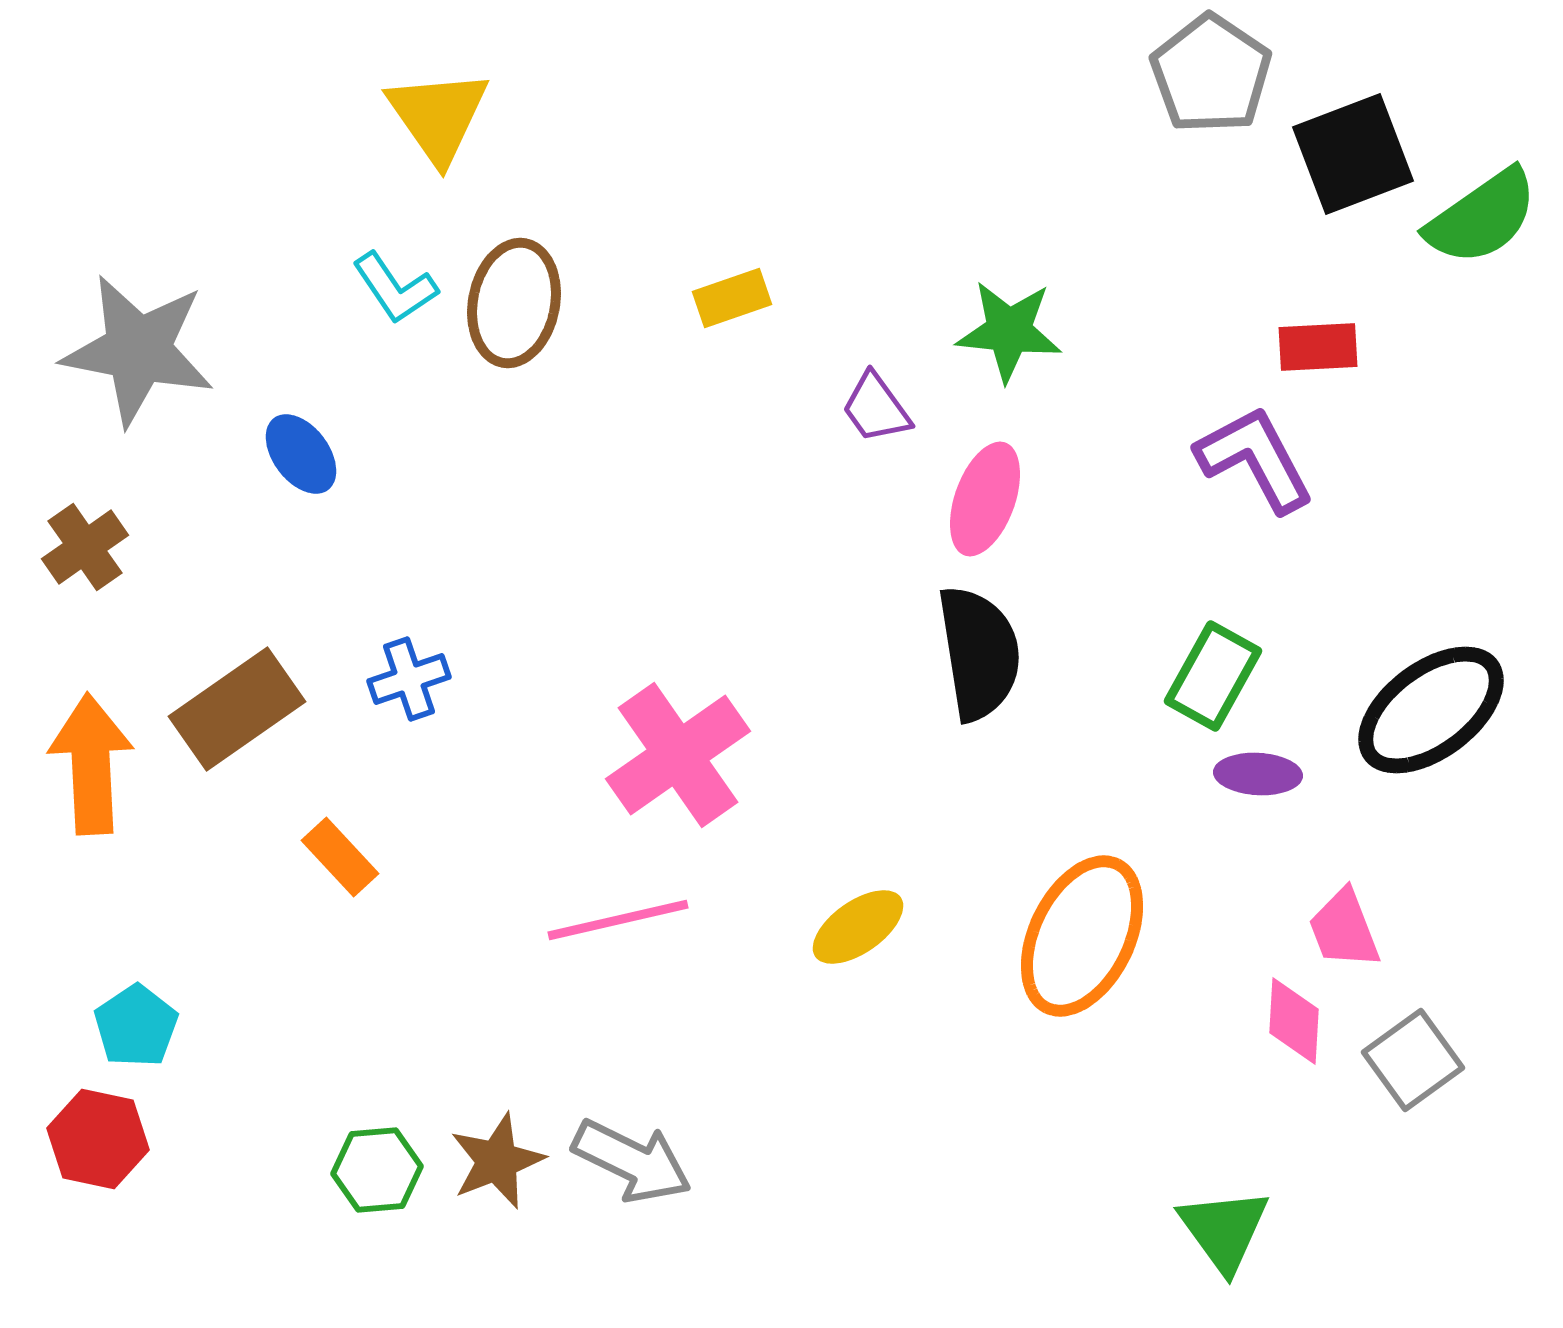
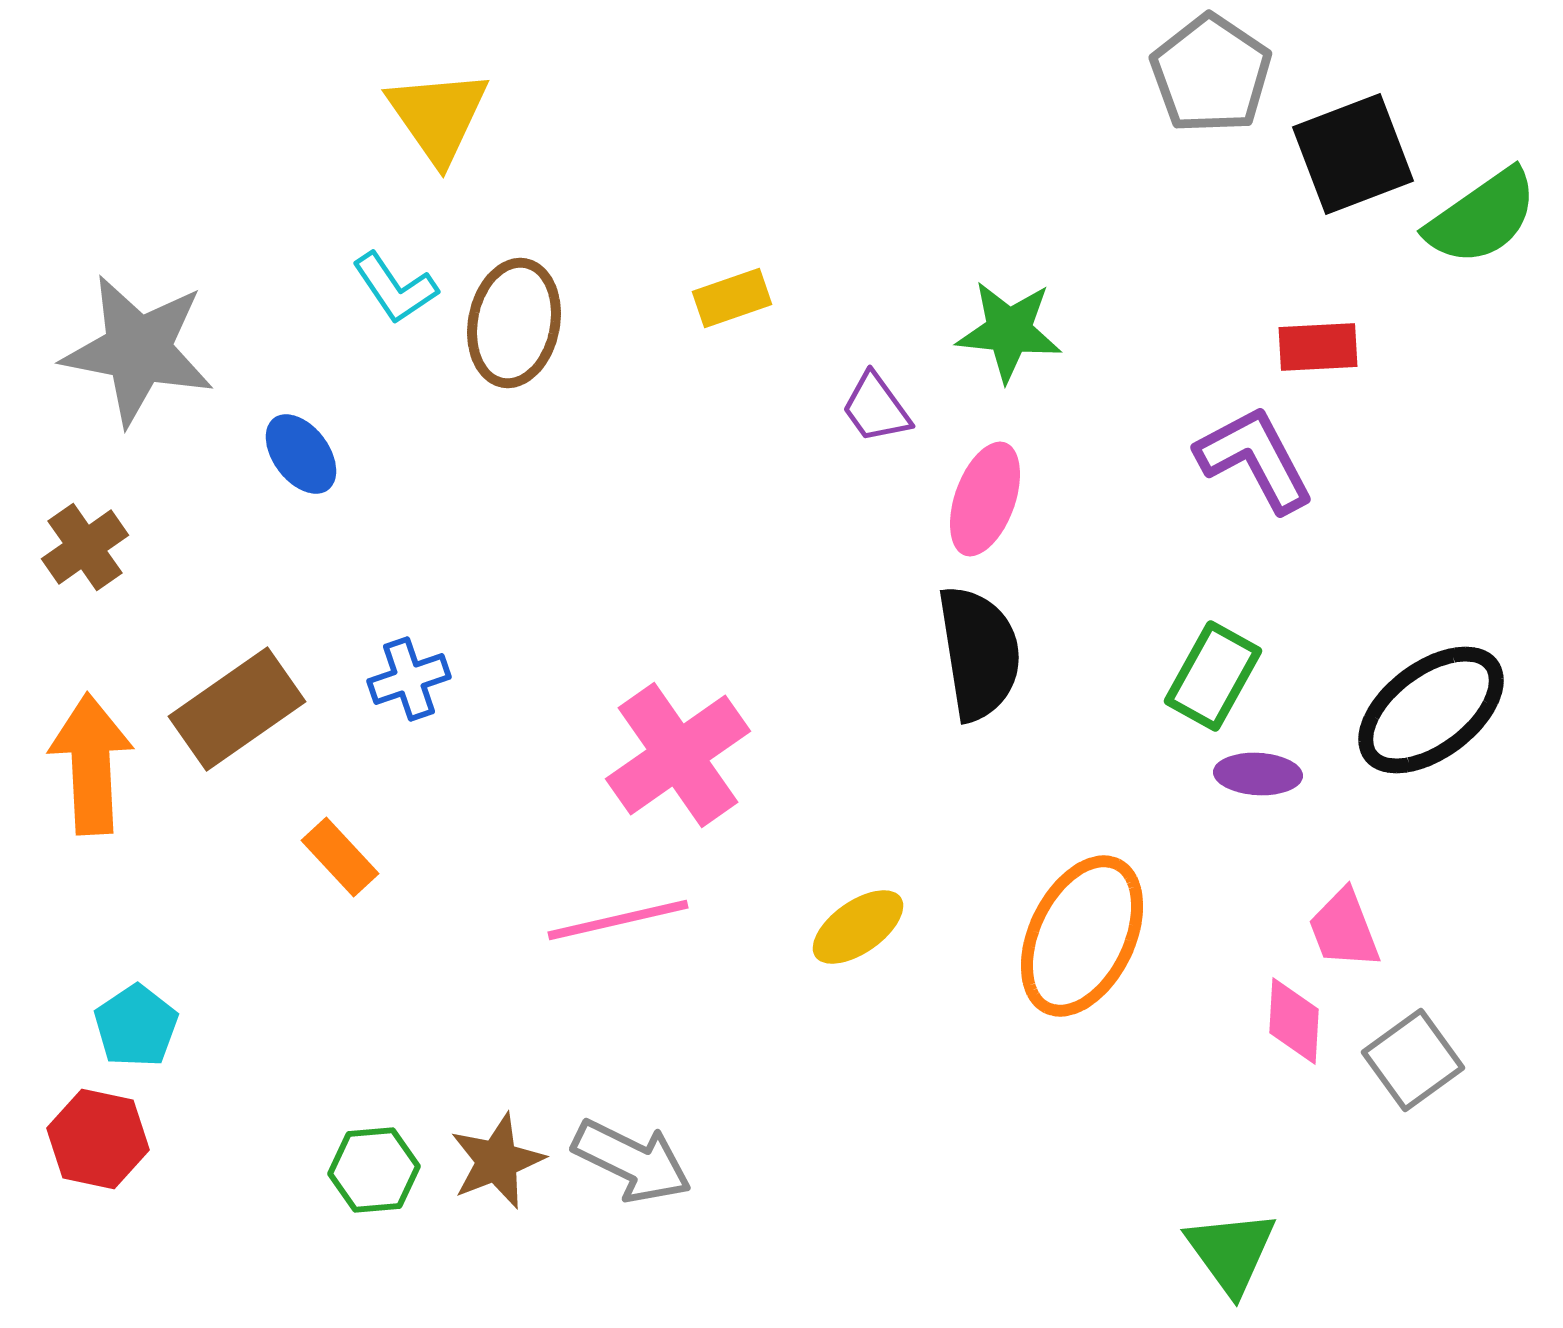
brown ellipse: moved 20 px down
green hexagon: moved 3 px left
green triangle: moved 7 px right, 22 px down
